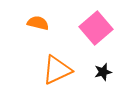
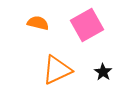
pink square: moved 9 px left, 3 px up; rotated 12 degrees clockwise
black star: rotated 24 degrees counterclockwise
